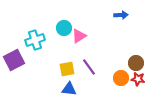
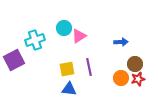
blue arrow: moved 27 px down
brown circle: moved 1 px left, 1 px down
purple line: rotated 24 degrees clockwise
red star: rotated 24 degrees counterclockwise
